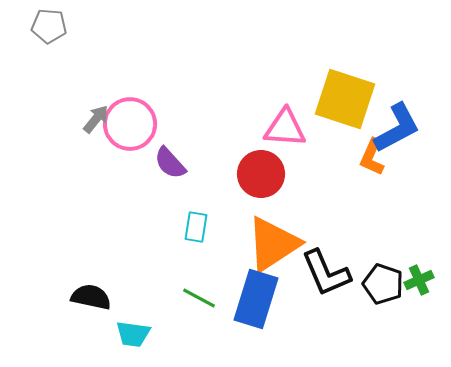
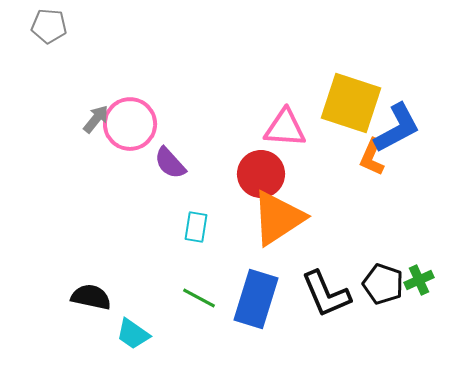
yellow square: moved 6 px right, 4 px down
orange triangle: moved 5 px right, 26 px up
black L-shape: moved 21 px down
cyan trapezoid: rotated 27 degrees clockwise
